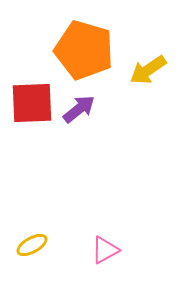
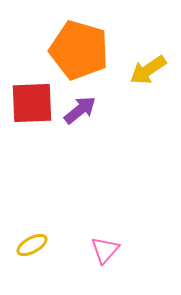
orange pentagon: moved 5 px left
purple arrow: moved 1 px right, 1 px down
pink triangle: rotated 20 degrees counterclockwise
